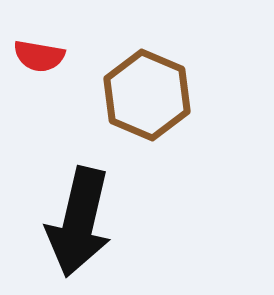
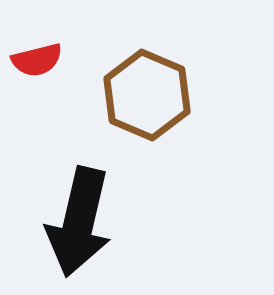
red semicircle: moved 2 px left, 4 px down; rotated 24 degrees counterclockwise
